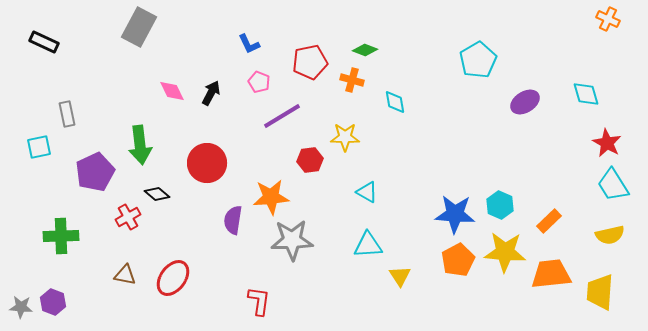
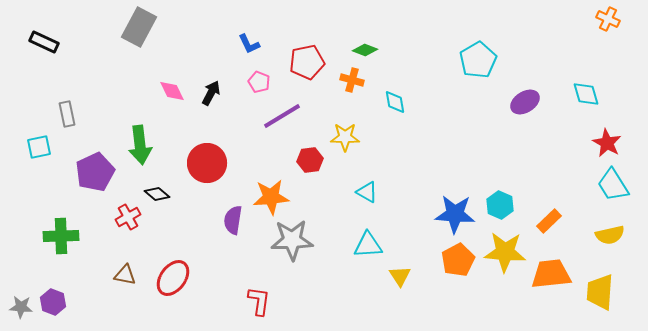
red pentagon at (310, 62): moved 3 px left
